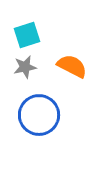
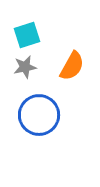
orange semicircle: rotated 92 degrees clockwise
